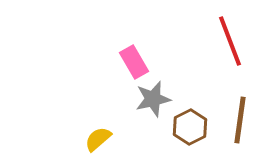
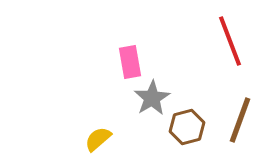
pink rectangle: moved 4 px left; rotated 20 degrees clockwise
gray star: moved 1 px left, 1 px up; rotated 18 degrees counterclockwise
brown line: rotated 12 degrees clockwise
brown hexagon: moved 3 px left; rotated 12 degrees clockwise
